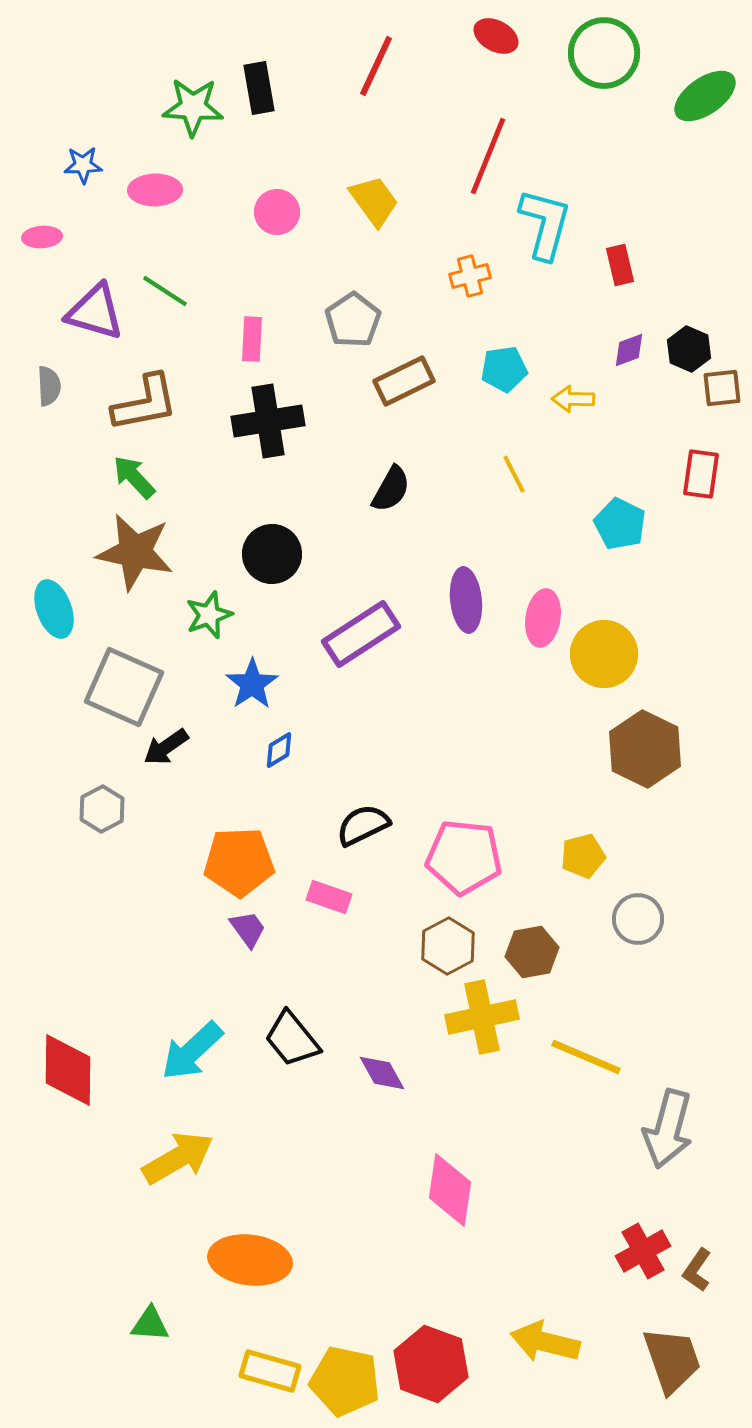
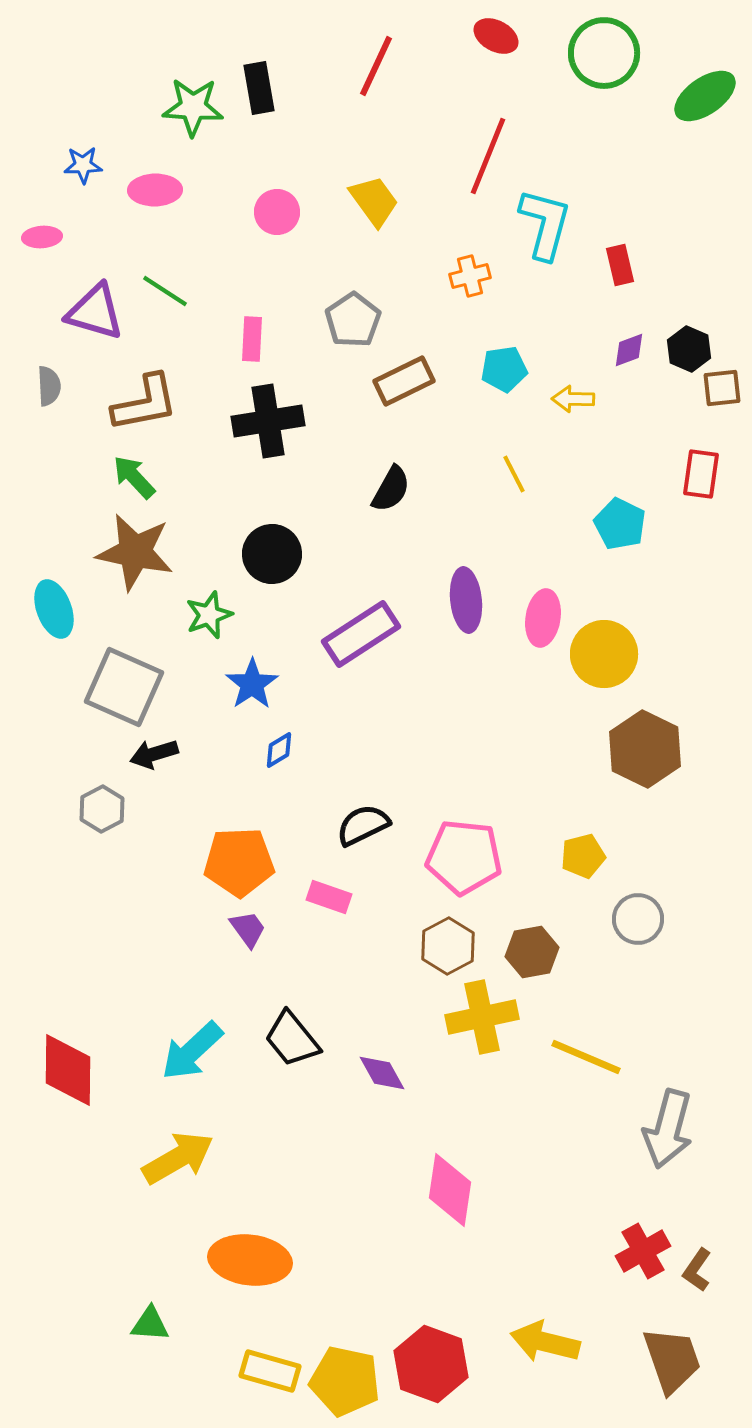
black arrow at (166, 747): moved 12 px left, 7 px down; rotated 18 degrees clockwise
